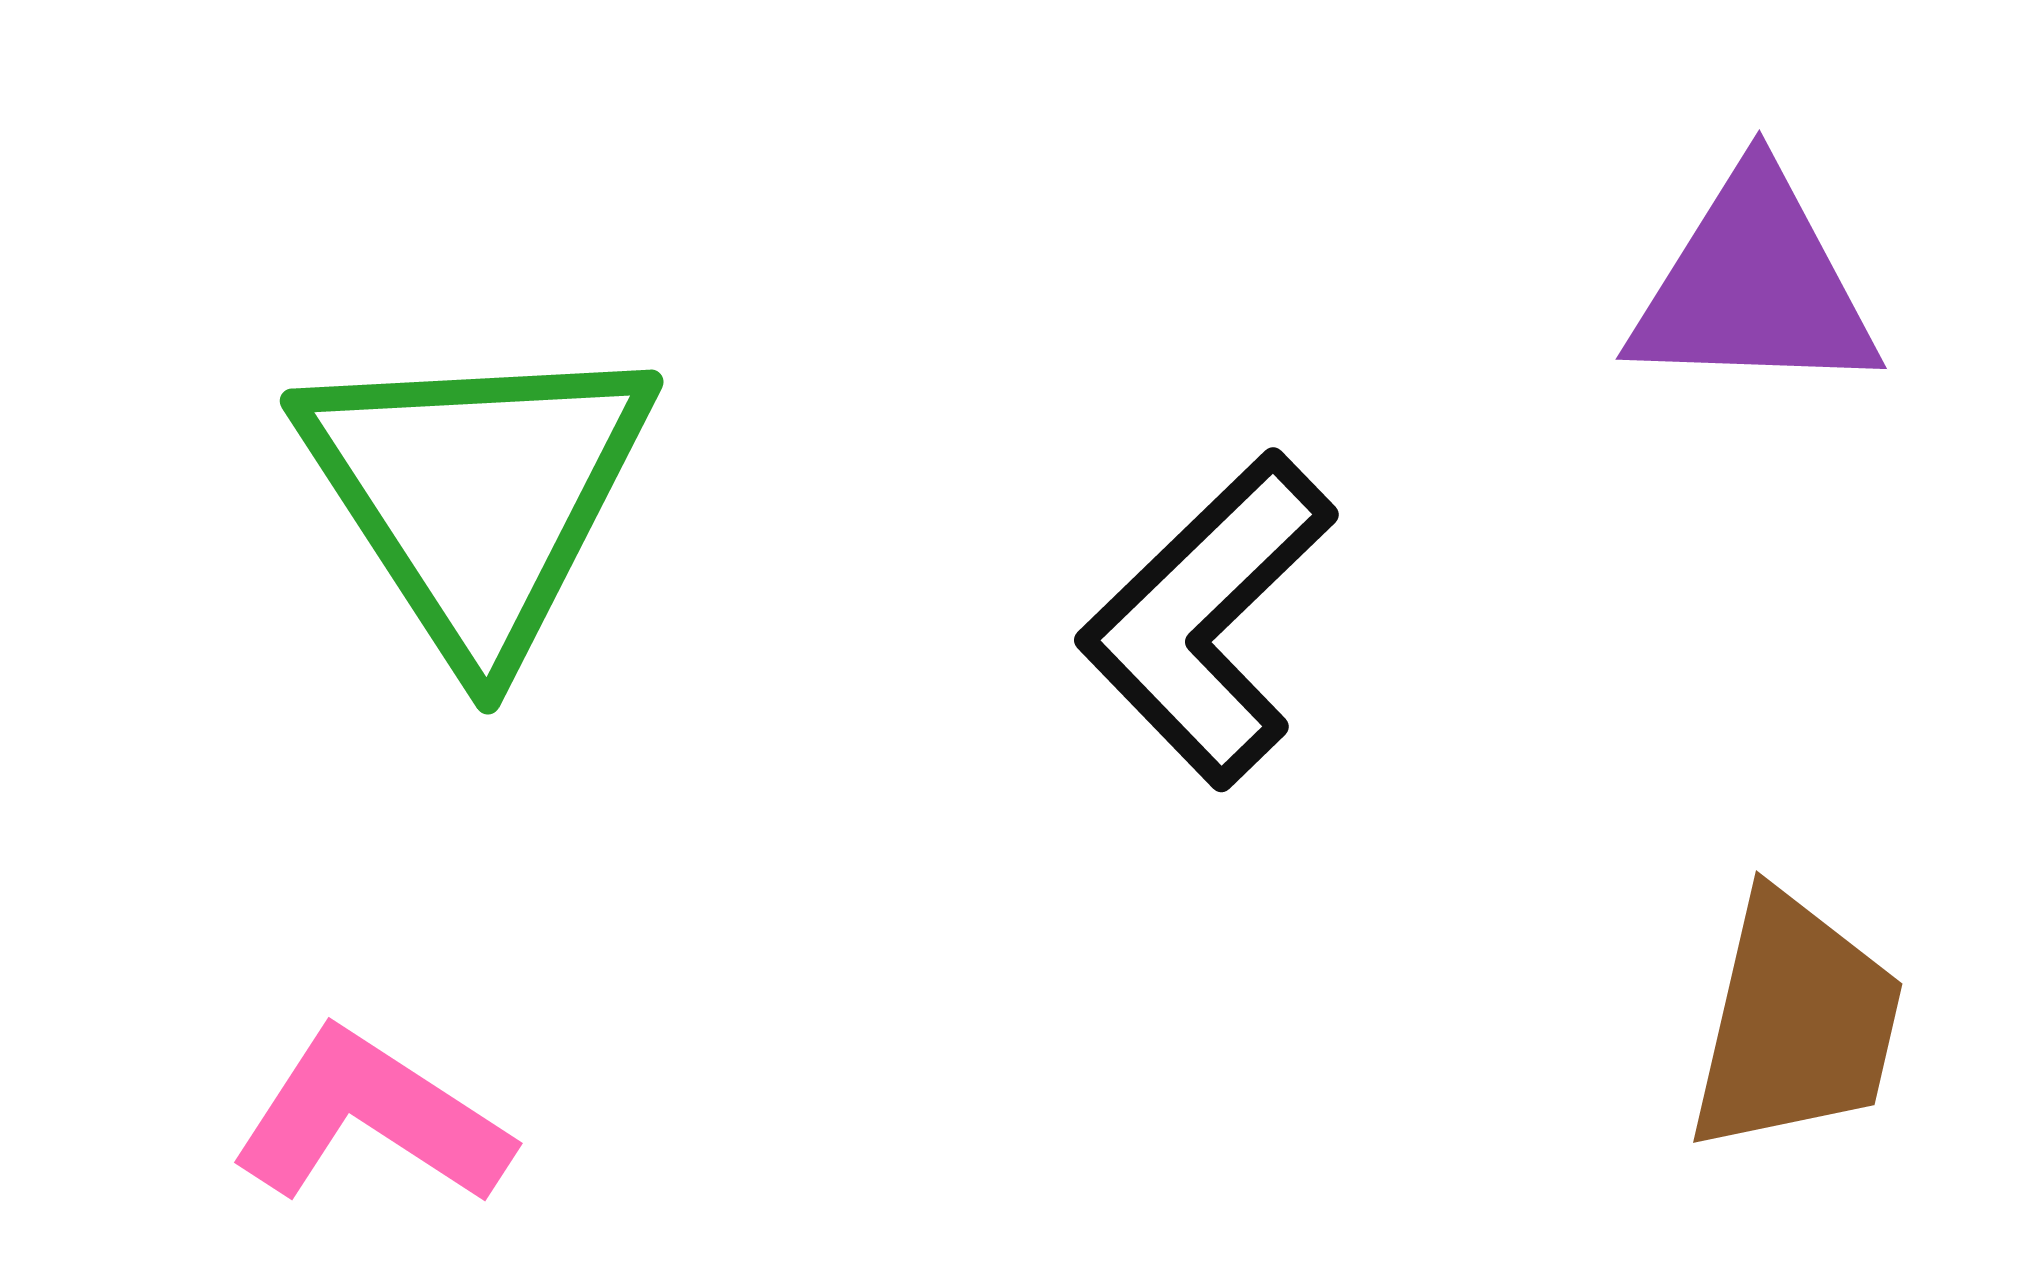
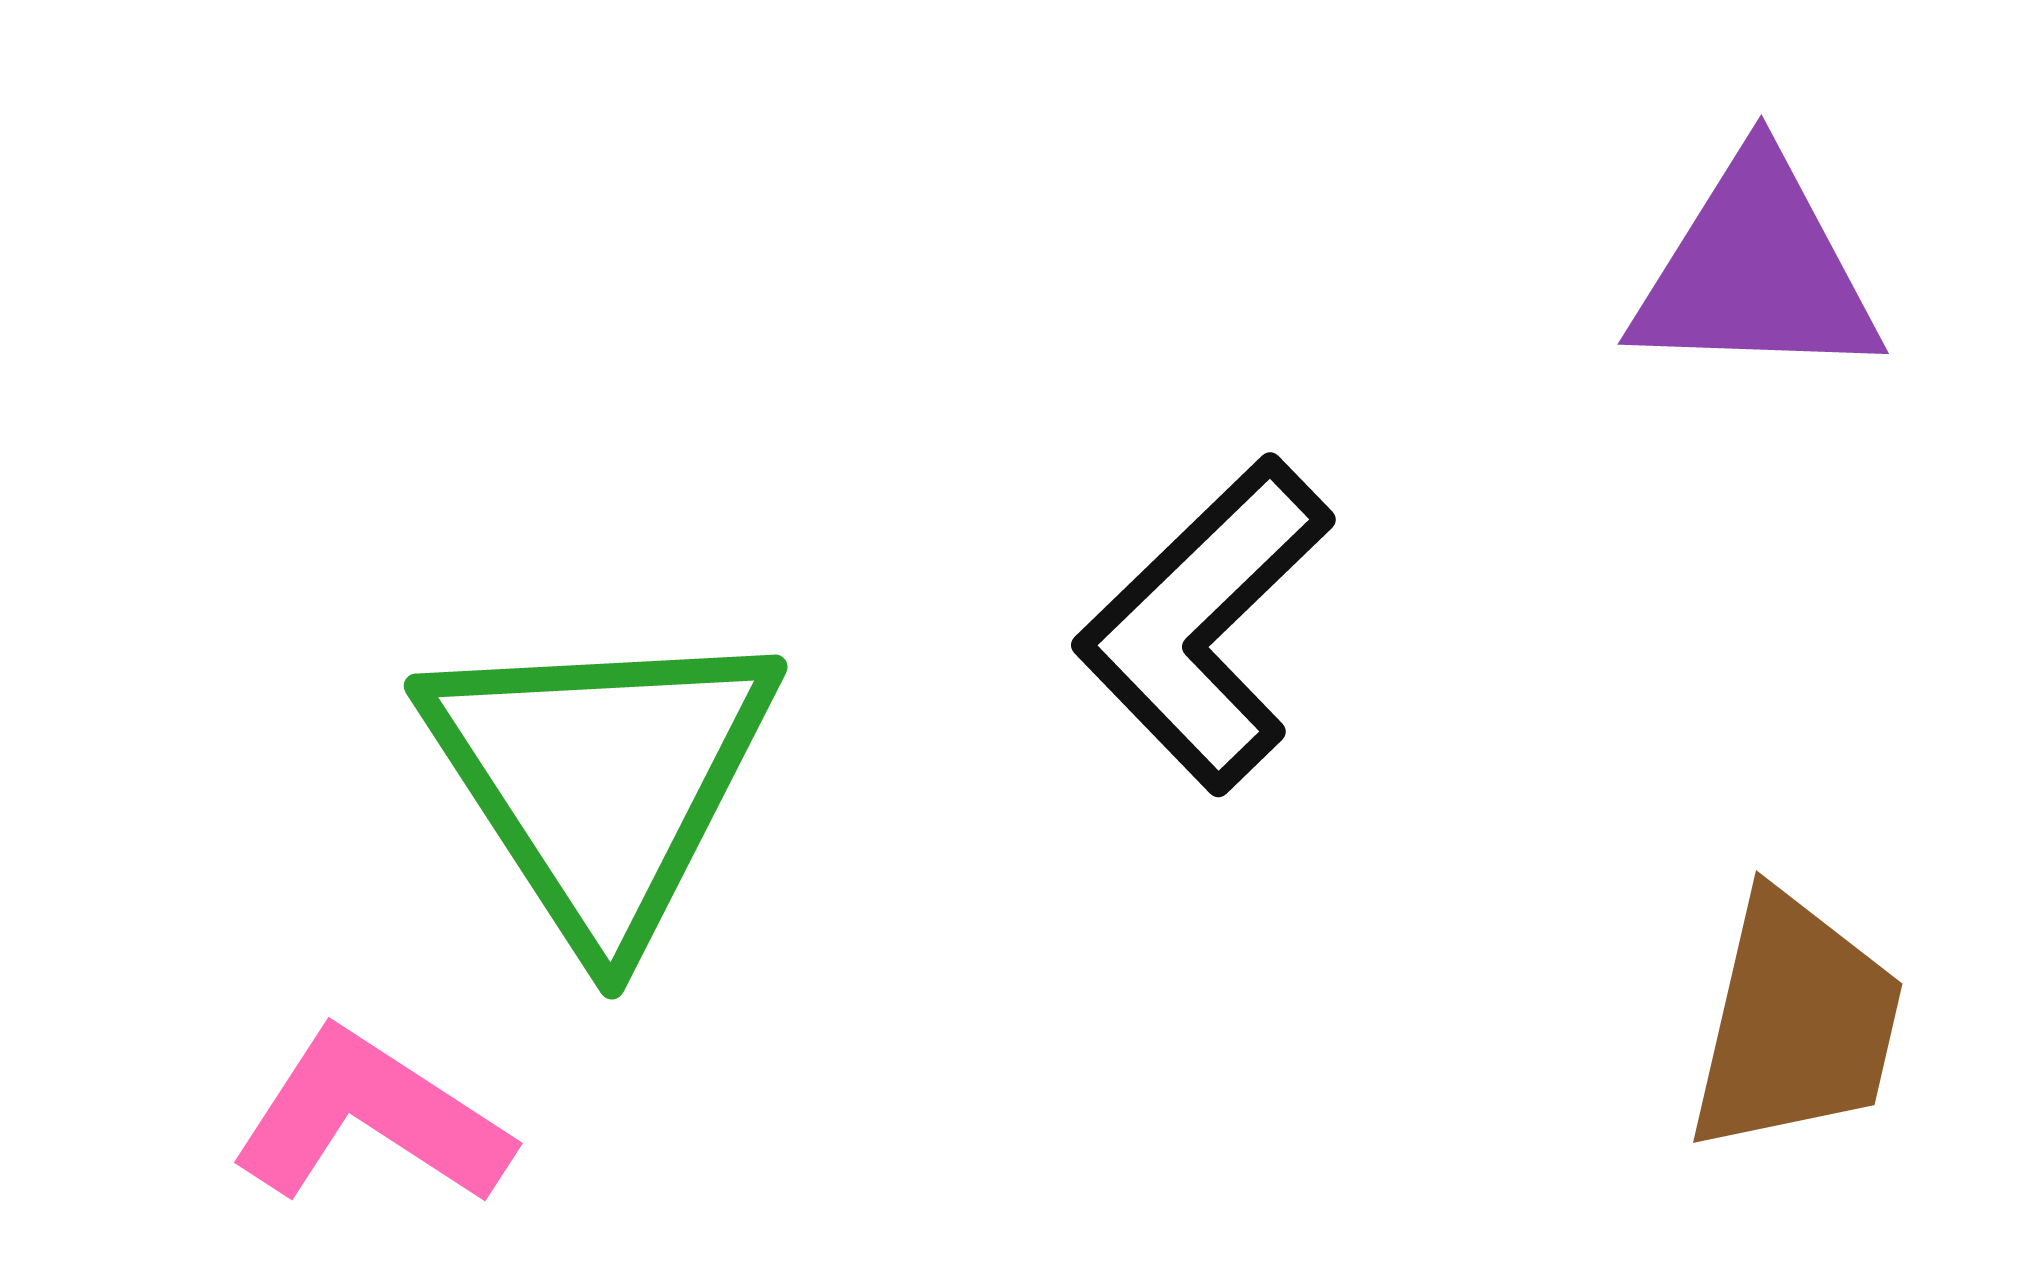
purple triangle: moved 2 px right, 15 px up
green triangle: moved 124 px right, 285 px down
black L-shape: moved 3 px left, 5 px down
